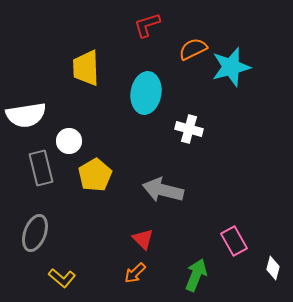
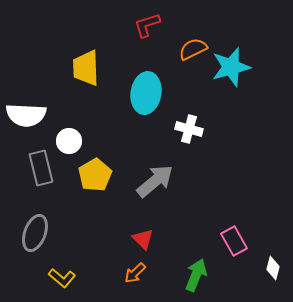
white semicircle: rotated 12 degrees clockwise
gray arrow: moved 8 px left, 9 px up; rotated 126 degrees clockwise
